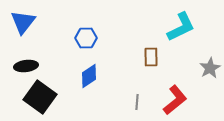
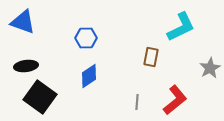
blue triangle: rotated 48 degrees counterclockwise
brown rectangle: rotated 12 degrees clockwise
